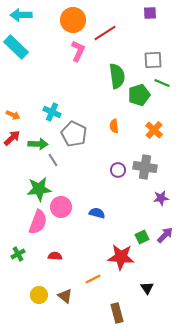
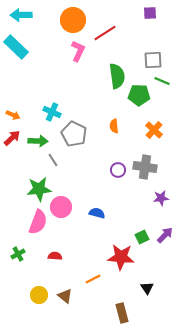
green line: moved 2 px up
green pentagon: rotated 20 degrees clockwise
green arrow: moved 3 px up
brown rectangle: moved 5 px right
